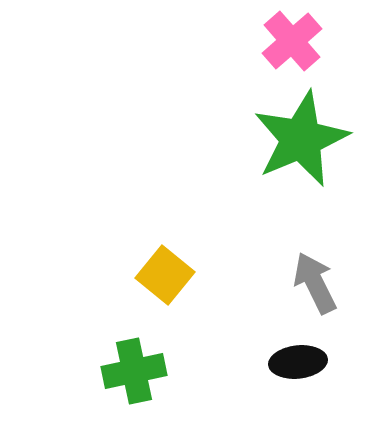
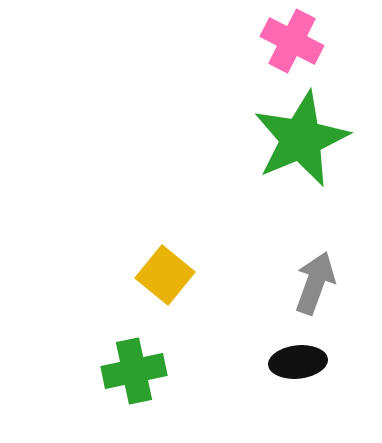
pink cross: rotated 22 degrees counterclockwise
gray arrow: rotated 46 degrees clockwise
